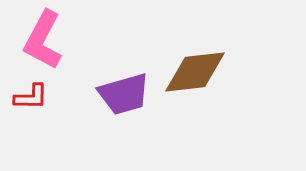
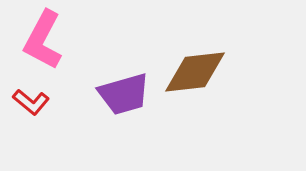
red L-shape: moved 5 px down; rotated 39 degrees clockwise
